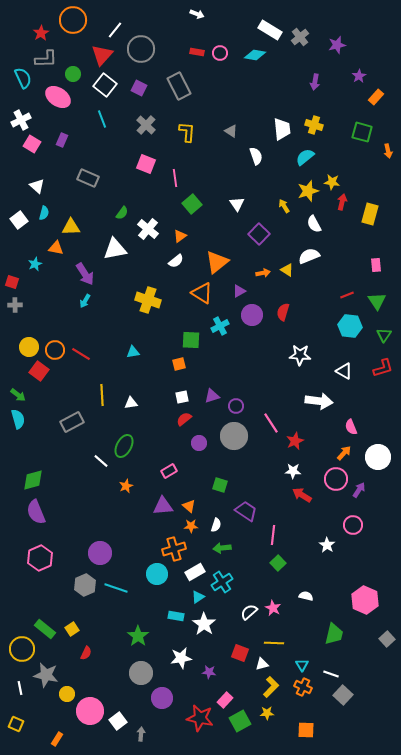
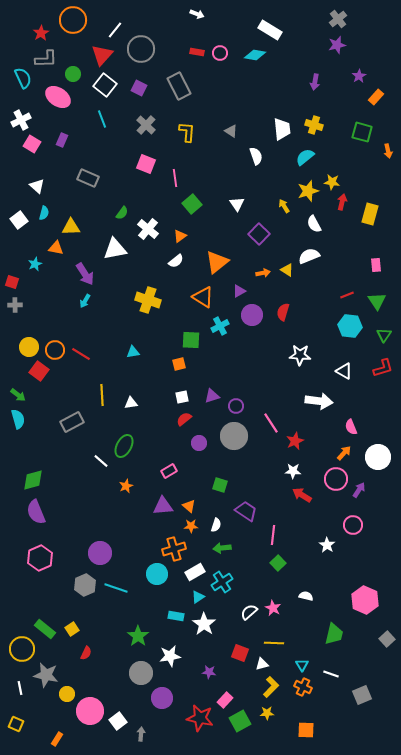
gray cross at (300, 37): moved 38 px right, 18 px up
orange triangle at (202, 293): moved 1 px right, 4 px down
white star at (181, 658): moved 11 px left, 2 px up
gray square at (343, 695): moved 19 px right; rotated 24 degrees clockwise
